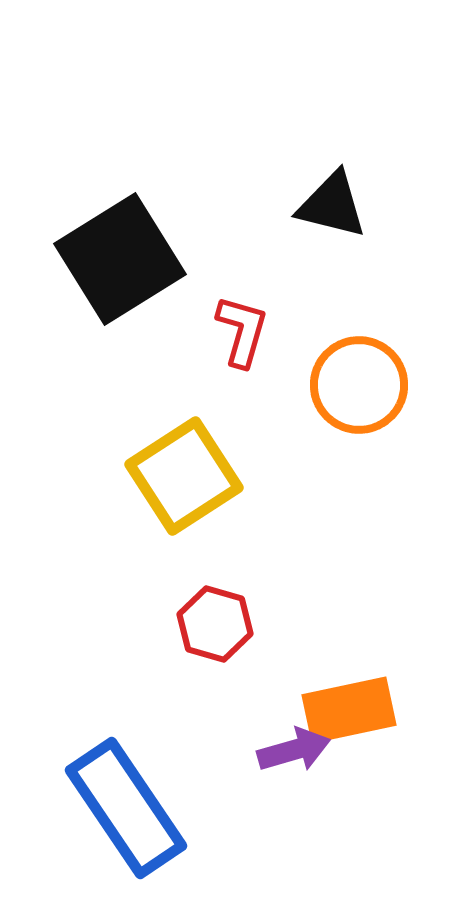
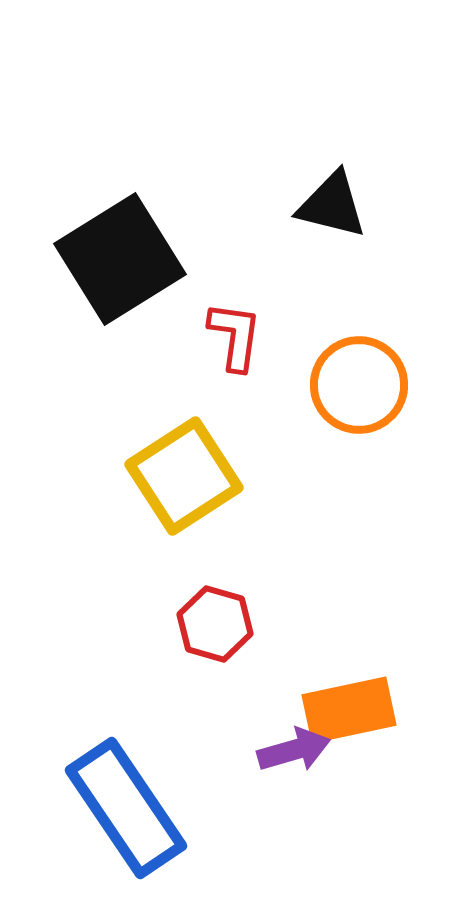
red L-shape: moved 7 px left, 5 px down; rotated 8 degrees counterclockwise
